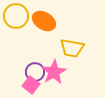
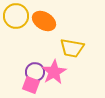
pink square: rotated 18 degrees counterclockwise
